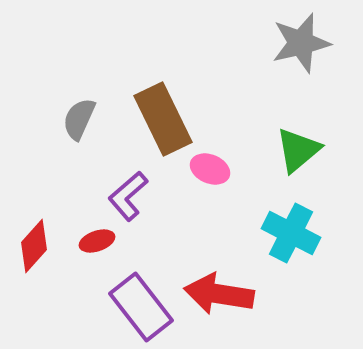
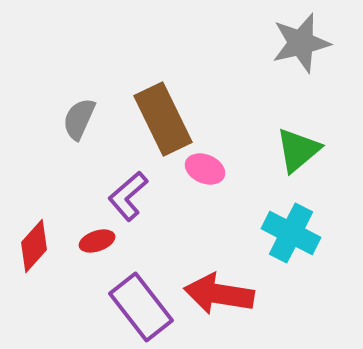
pink ellipse: moved 5 px left
